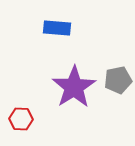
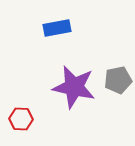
blue rectangle: rotated 16 degrees counterclockwise
purple star: rotated 27 degrees counterclockwise
